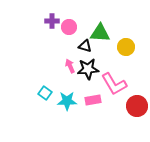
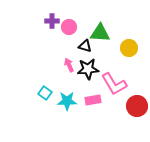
yellow circle: moved 3 px right, 1 px down
pink arrow: moved 1 px left, 1 px up
